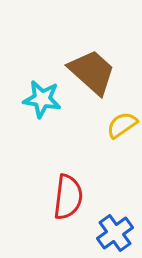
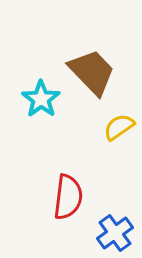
brown trapezoid: rotated 4 degrees clockwise
cyan star: moved 1 px left; rotated 27 degrees clockwise
yellow semicircle: moved 3 px left, 2 px down
